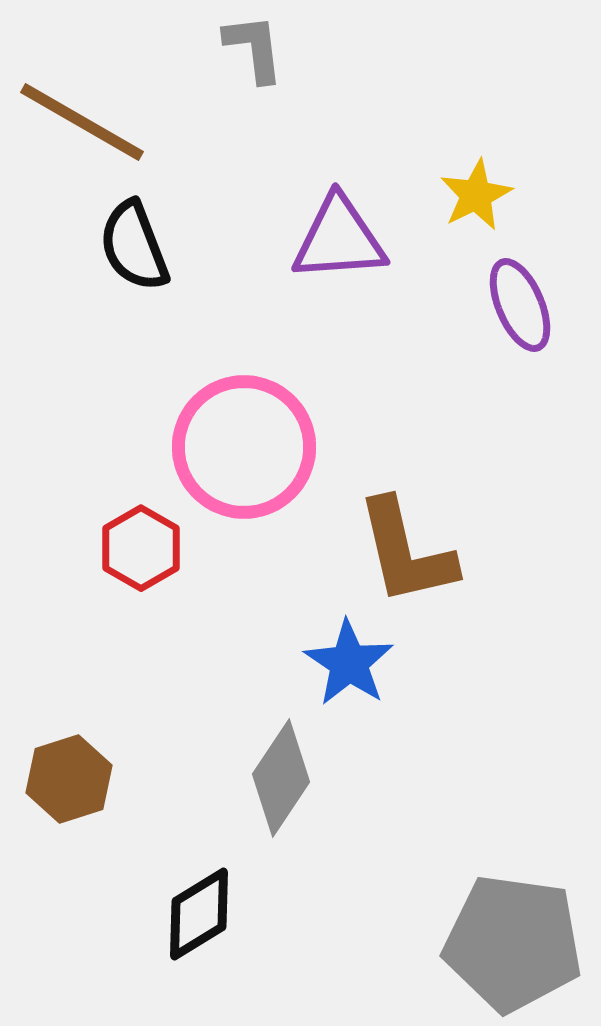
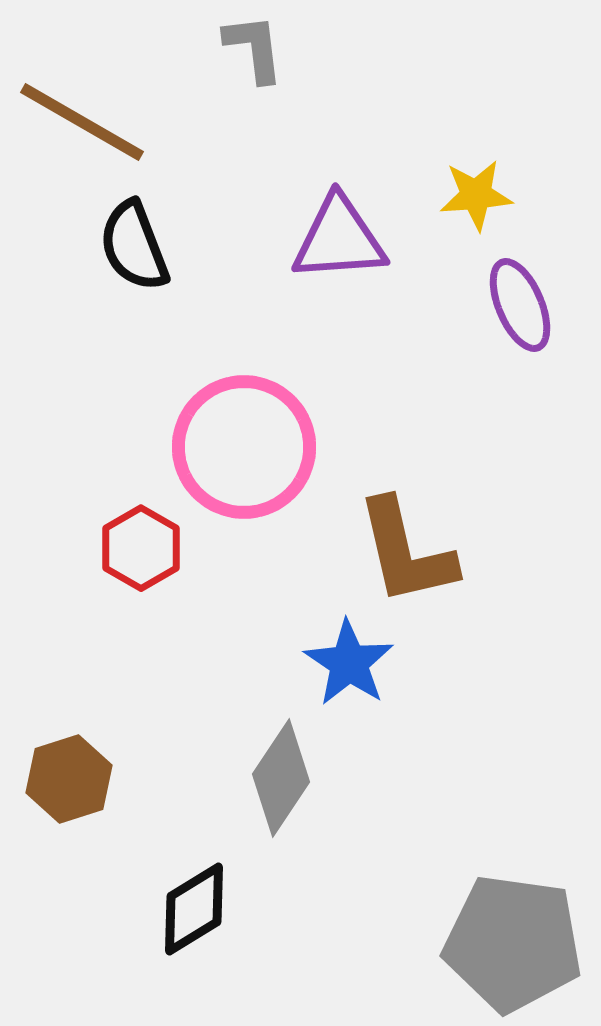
yellow star: rotated 22 degrees clockwise
black diamond: moved 5 px left, 5 px up
